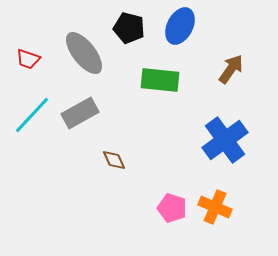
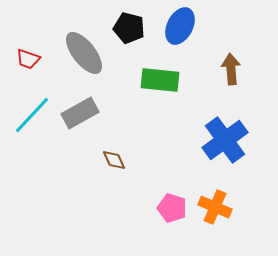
brown arrow: rotated 40 degrees counterclockwise
